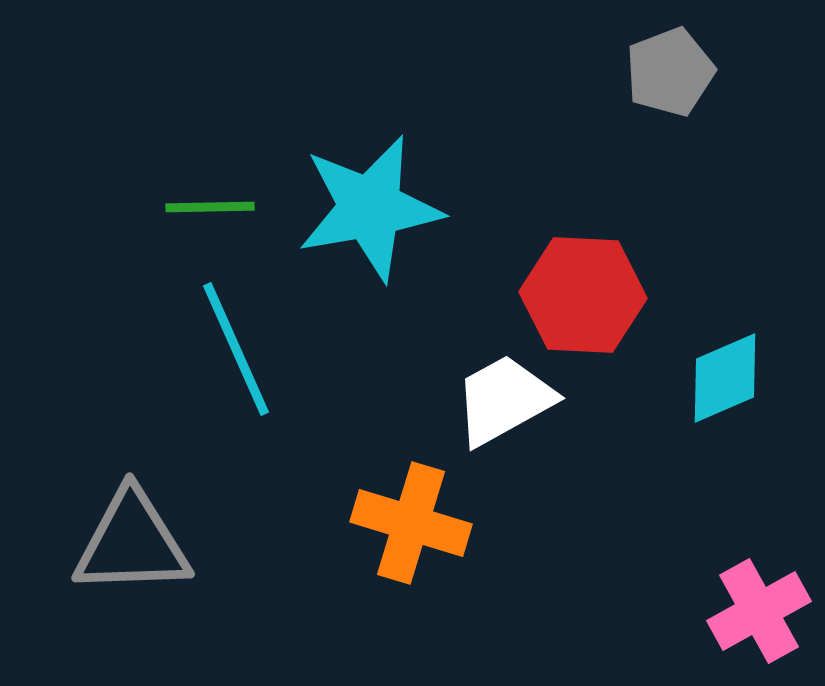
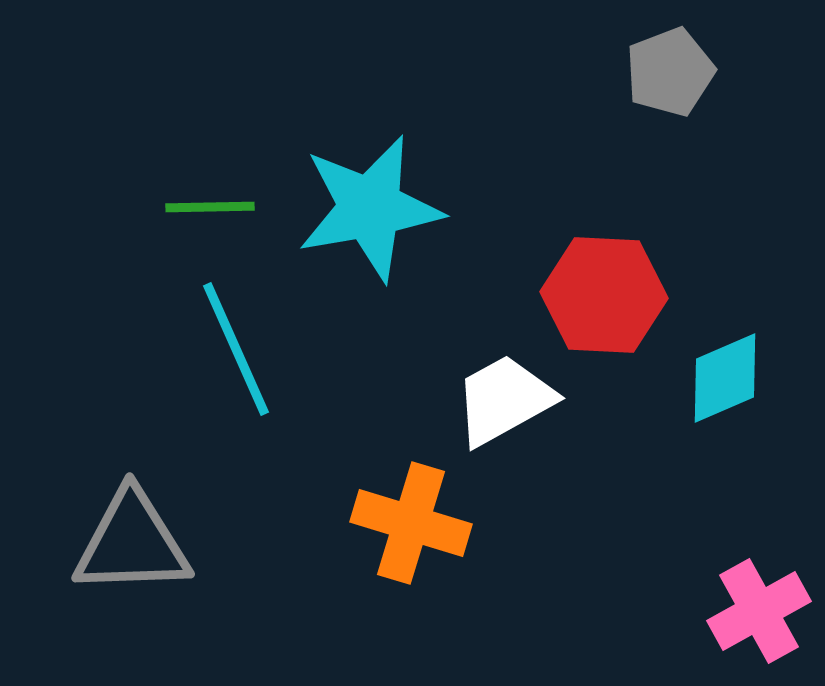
red hexagon: moved 21 px right
